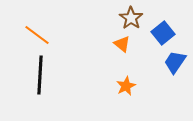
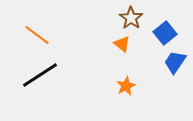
blue square: moved 2 px right
black line: rotated 54 degrees clockwise
